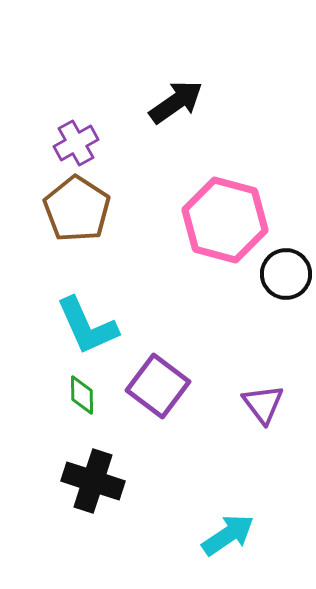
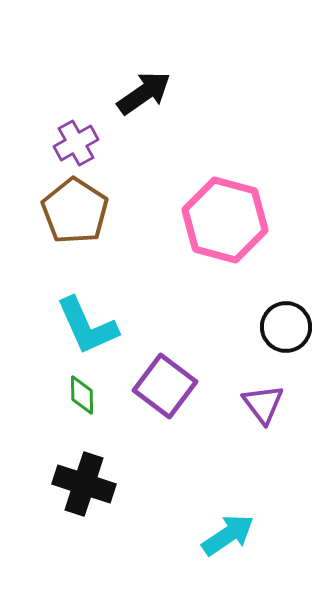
black arrow: moved 32 px left, 9 px up
brown pentagon: moved 2 px left, 2 px down
black circle: moved 53 px down
purple square: moved 7 px right
black cross: moved 9 px left, 3 px down
